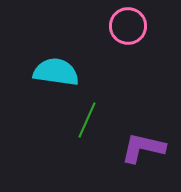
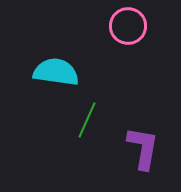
purple L-shape: rotated 87 degrees clockwise
